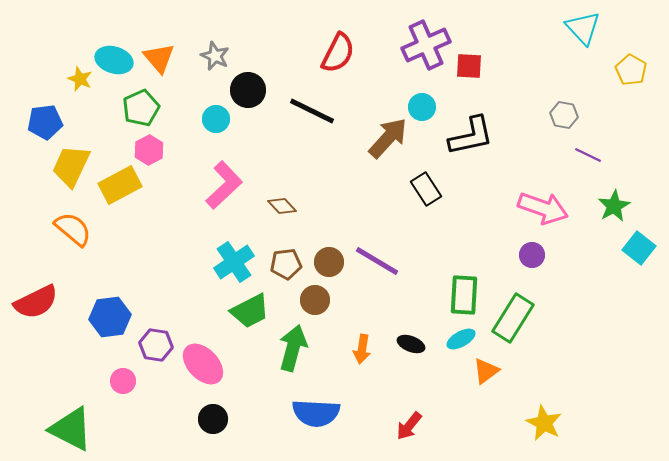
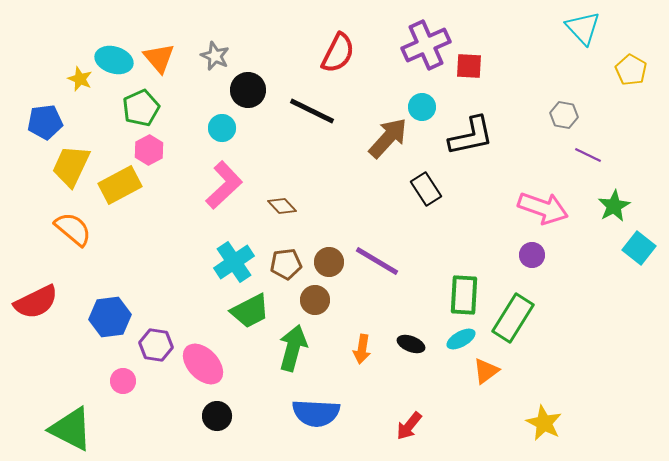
cyan circle at (216, 119): moved 6 px right, 9 px down
black circle at (213, 419): moved 4 px right, 3 px up
